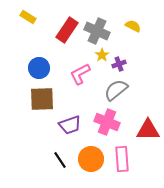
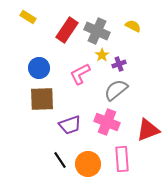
red triangle: rotated 20 degrees counterclockwise
orange circle: moved 3 px left, 5 px down
